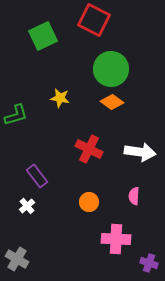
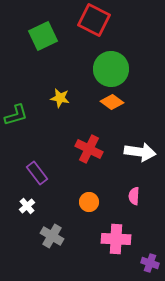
purple rectangle: moved 3 px up
gray cross: moved 35 px right, 23 px up
purple cross: moved 1 px right
